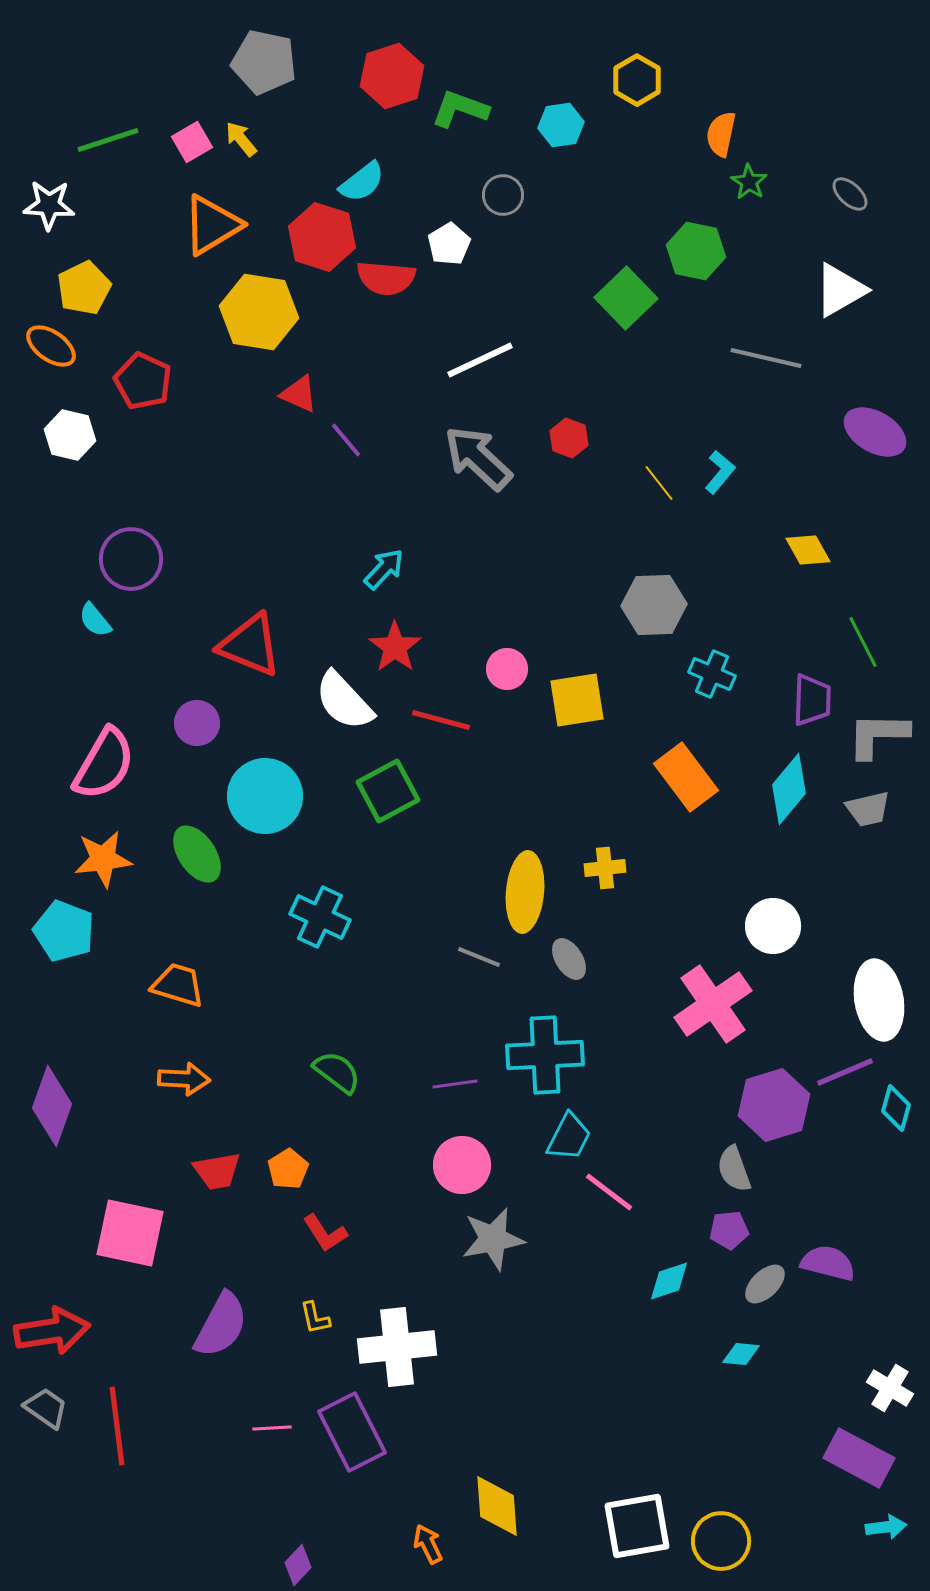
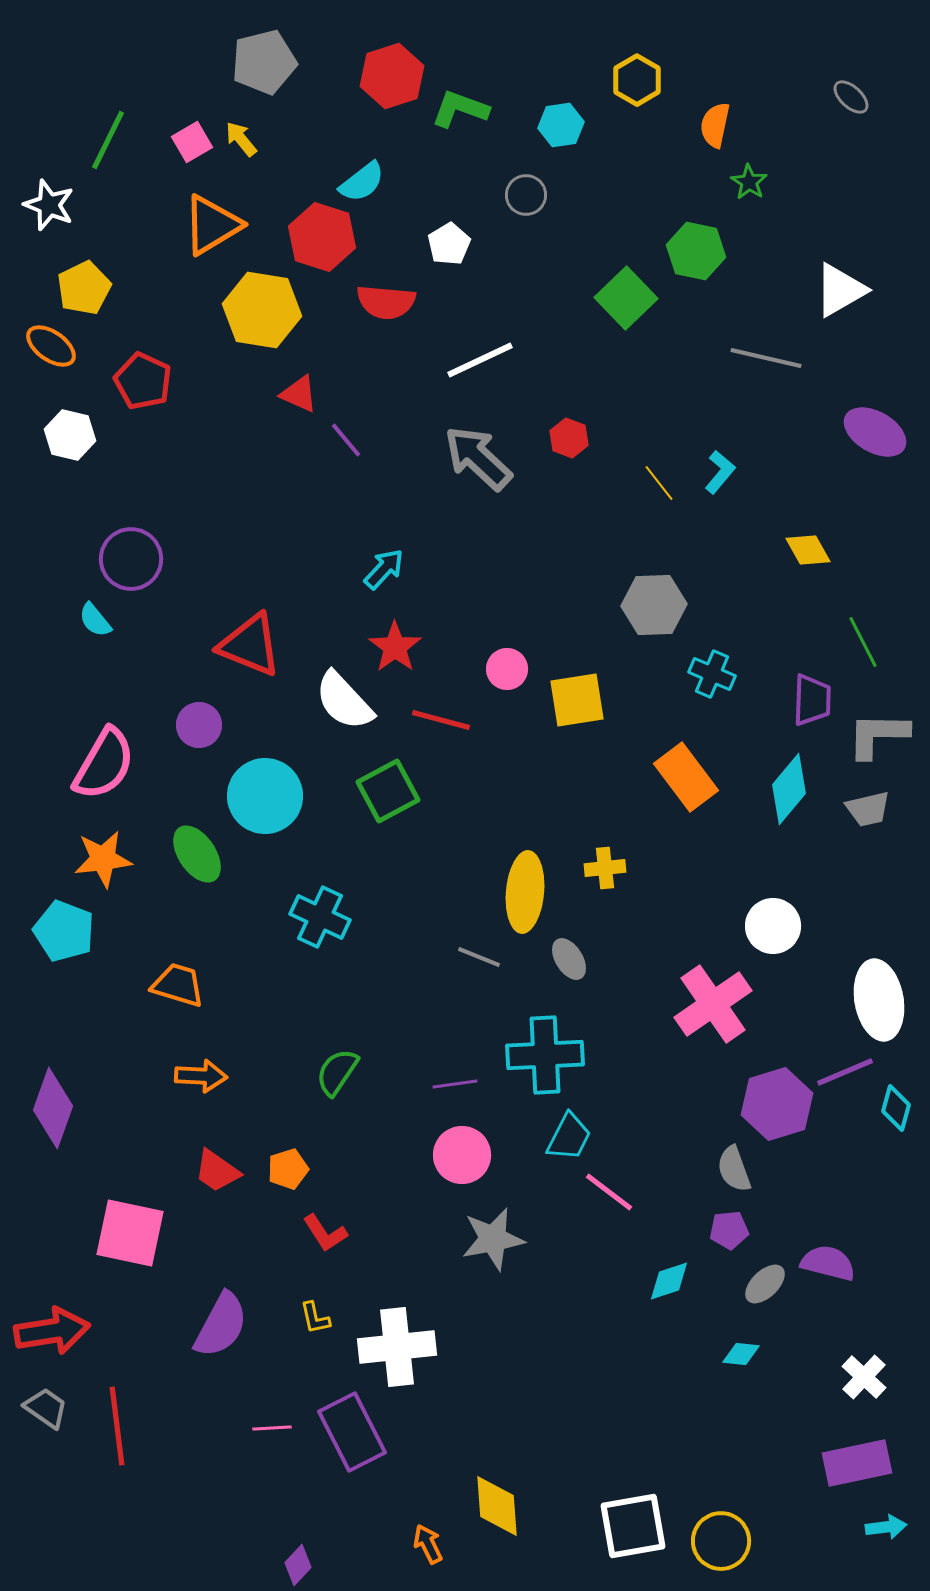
gray pentagon at (264, 62): rotated 26 degrees counterclockwise
orange semicircle at (721, 134): moved 6 px left, 9 px up
green line at (108, 140): rotated 46 degrees counterclockwise
gray ellipse at (850, 194): moved 1 px right, 97 px up
gray circle at (503, 195): moved 23 px right
white star at (49, 205): rotated 18 degrees clockwise
red semicircle at (386, 278): moved 24 px down
yellow hexagon at (259, 312): moved 3 px right, 2 px up
purple circle at (197, 723): moved 2 px right, 2 px down
green semicircle at (337, 1072): rotated 93 degrees counterclockwise
orange arrow at (184, 1079): moved 17 px right, 3 px up
purple hexagon at (774, 1105): moved 3 px right, 1 px up
purple diamond at (52, 1106): moved 1 px right, 2 px down
pink circle at (462, 1165): moved 10 px up
orange pentagon at (288, 1169): rotated 15 degrees clockwise
red trapezoid at (217, 1171): rotated 45 degrees clockwise
white cross at (890, 1388): moved 26 px left, 11 px up; rotated 12 degrees clockwise
purple rectangle at (859, 1458): moved 2 px left, 5 px down; rotated 40 degrees counterclockwise
white square at (637, 1526): moved 4 px left
